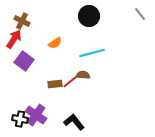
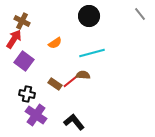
brown rectangle: rotated 40 degrees clockwise
black cross: moved 7 px right, 25 px up
